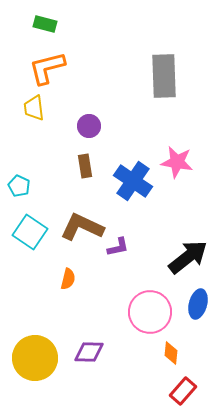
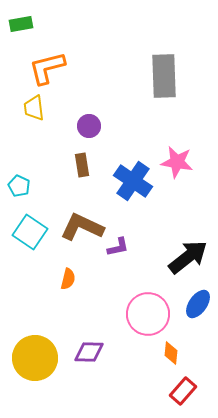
green rectangle: moved 24 px left; rotated 25 degrees counterclockwise
brown rectangle: moved 3 px left, 1 px up
blue ellipse: rotated 20 degrees clockwise
pink circle: moved 2 px left, 2 px down
